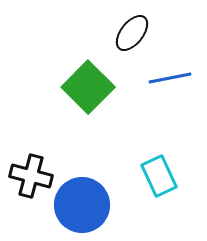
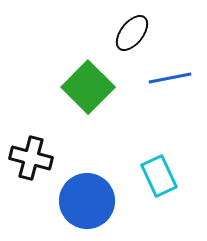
black cross: moved 18 px up
blue circle: moved 5 px right, 4 px up
